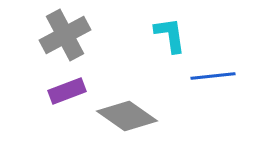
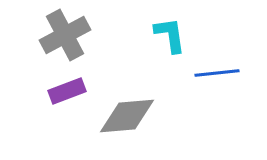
blue line: moved 4 px right, 3 px up
gray diamond: rotated 40 degrees counterclockwise
